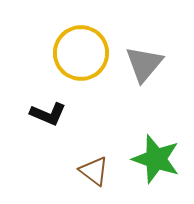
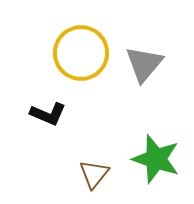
brown triangle: moved 3 px down; rotated 32 degrees clockwise
